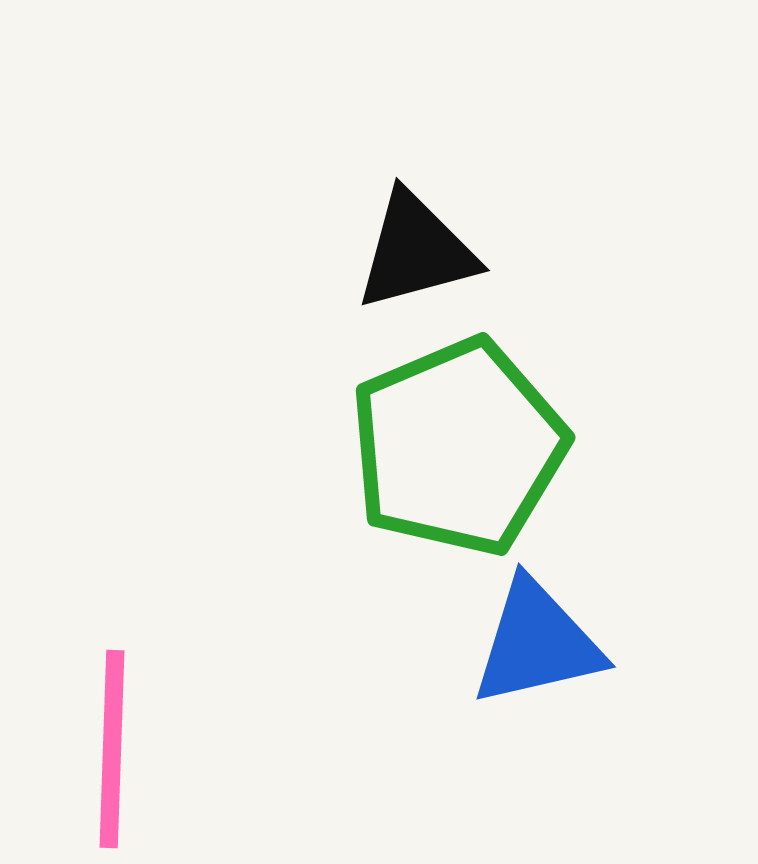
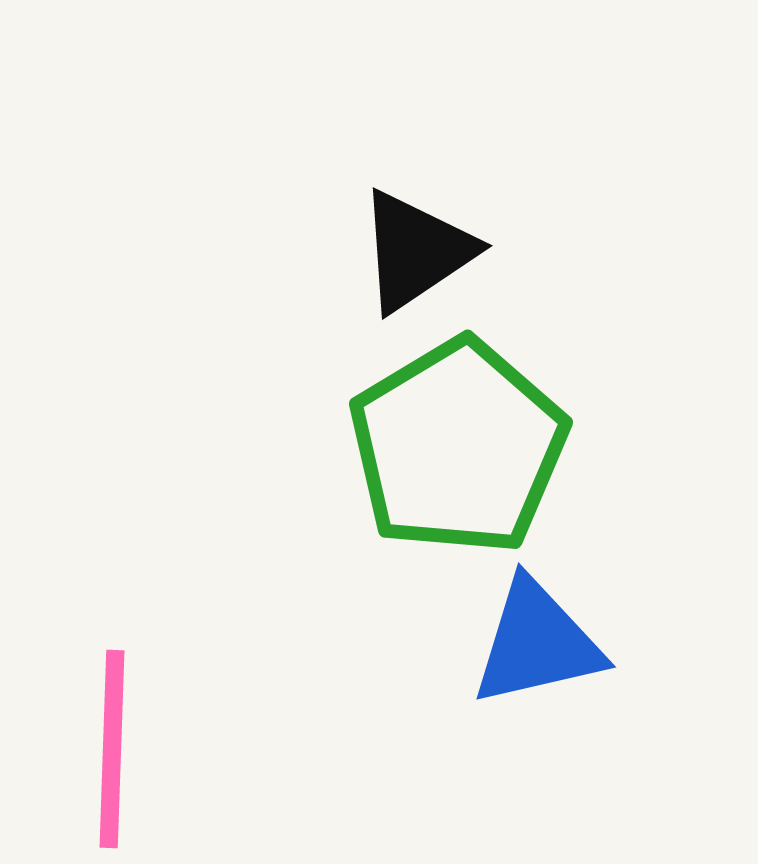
black triangle: rotated 19 degrees counterclockwise
green pentagon: rotated 8 degrees counterclockwise
